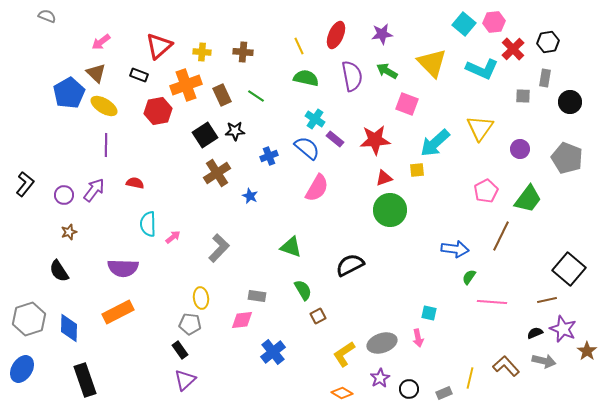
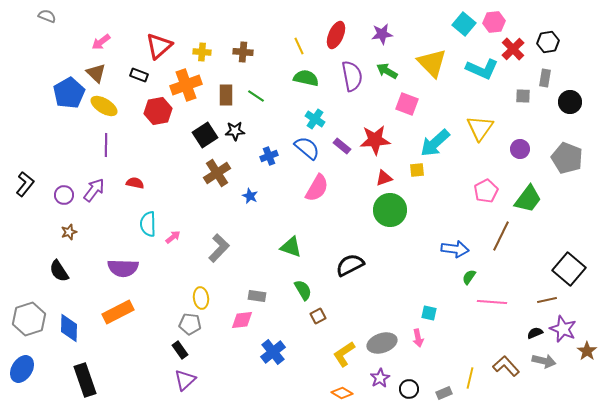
brown rectangle at (222, 95): moved 4 px right; rotated 25 degrees clockwise
purple rectangle at (335, 139): moved 7 px right, 7 px down
